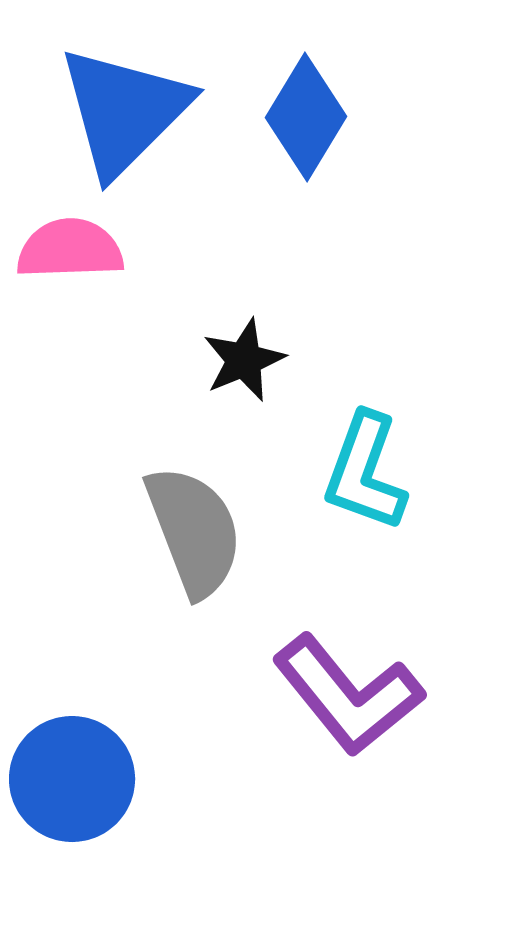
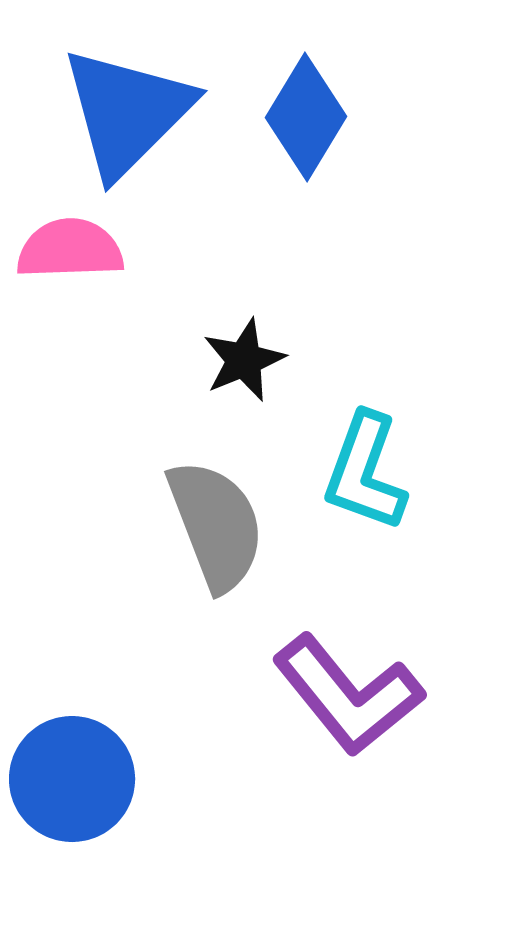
blue triangle: moved 3 px right, 1 px down
gray semicircle: moved 22 px right, 6 px up
